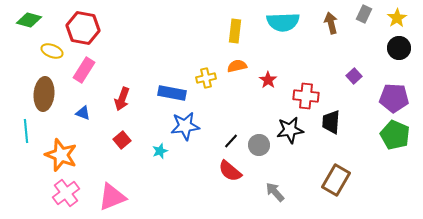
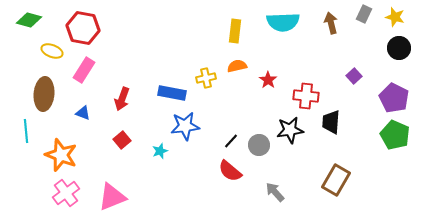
yellow star: moved 2 px left, 1 px up; rotated 24 degrees counterclockwise
purple pentagon: rotated 24 degrees clockwise
